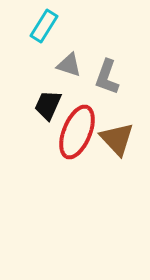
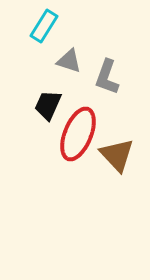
gray triangle: moved 4 px up
red ellipse: moved 1 px right, 2 px down
brown triangle: moved 16 px down
